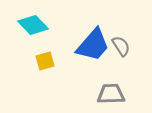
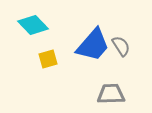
yellow square: moved 3 px right, 2 px up
